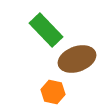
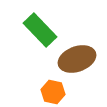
green rectangle: moved 6 px left
